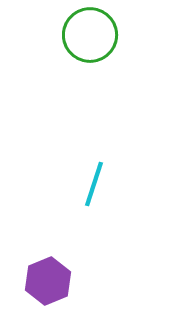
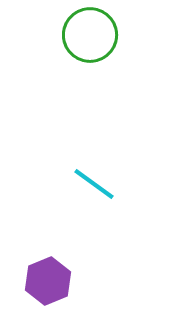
cyan line: rotated 72 degrees counterclockwise
